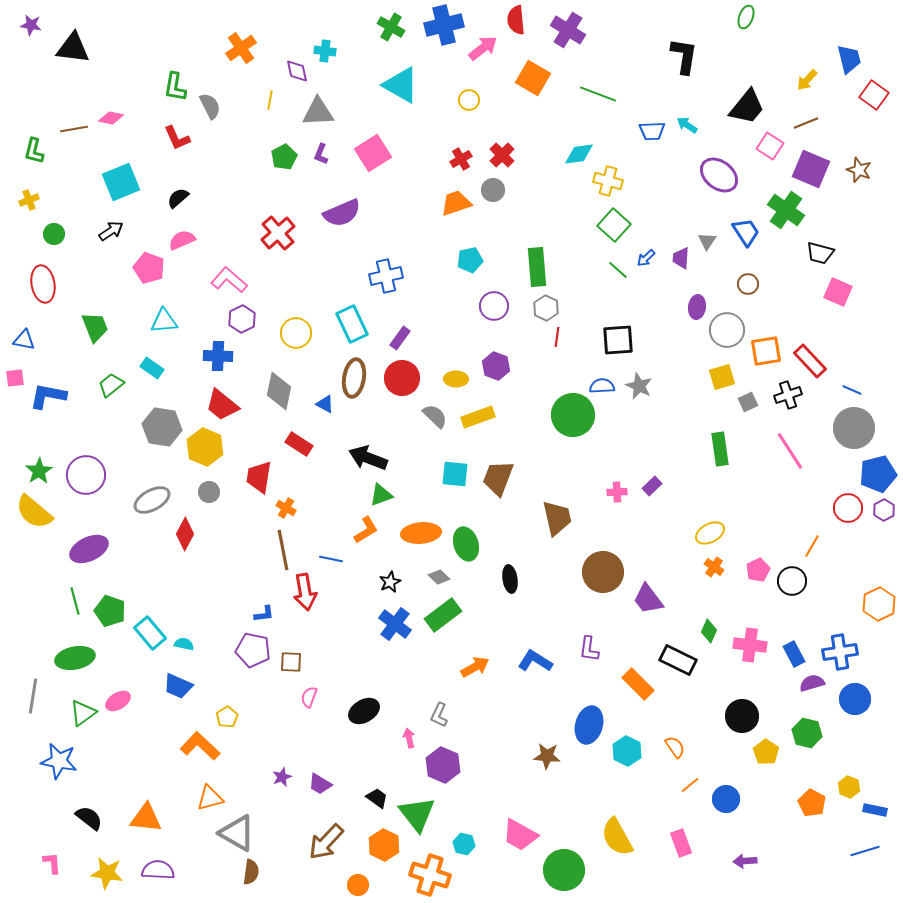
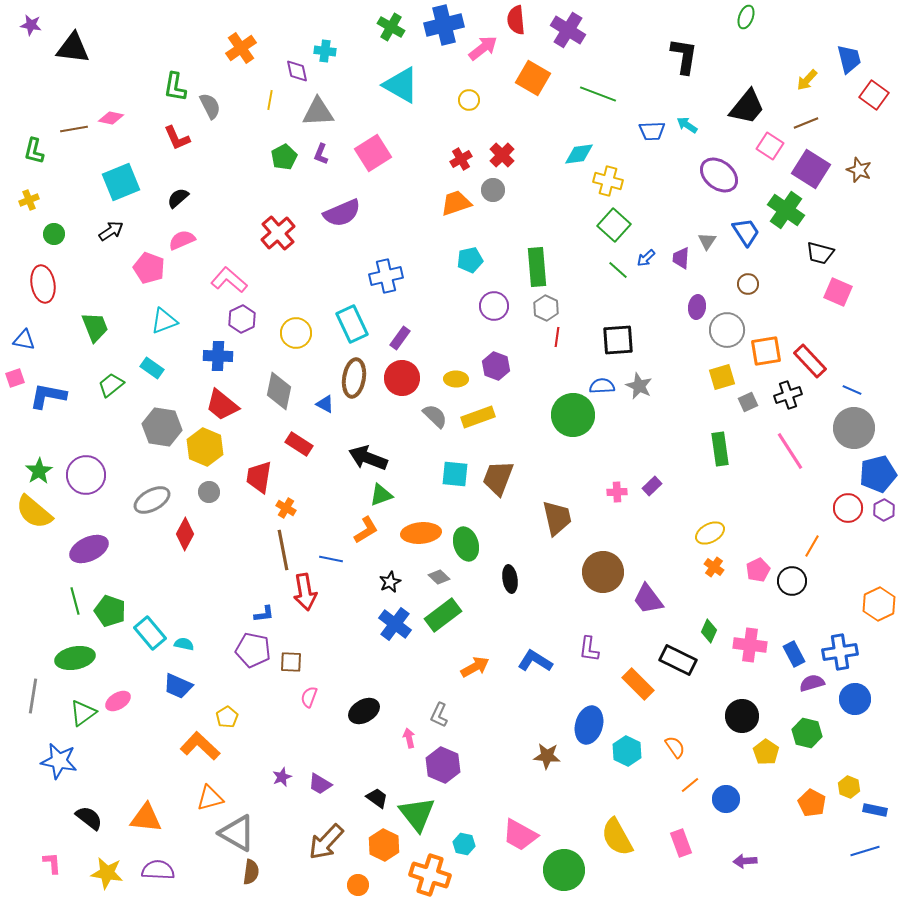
purple square at (811, 169): rotated 9 degrees clockwise
cyan triangle at (164, 321): rotated 16 degrees counterclockwise
pink square at (15, 378): rotated 12 degrees counterclockwise
